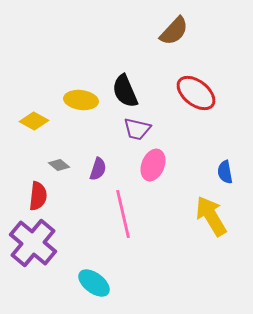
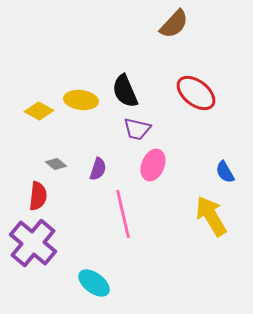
brown semicircle: moved 7 px up
yellow diamond: moved 5 px right, 10 px up
gray diamond: moved 3 px left, 1 px up
blue semicircle: rotated 20 degrees counterclockwise
